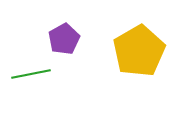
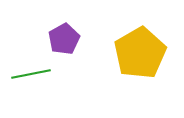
yellow pentagon: moved 1 px right, 2 px down
